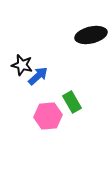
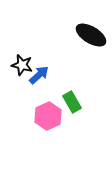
black ellipse: rotated 44 degrees clockwise
blue arrow: moved 1 px right, 1 px up
pink hexagon: rotated 20 degrees counterclockwise
